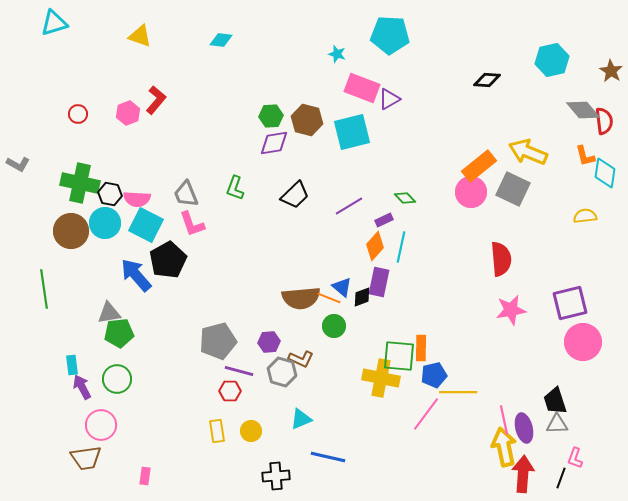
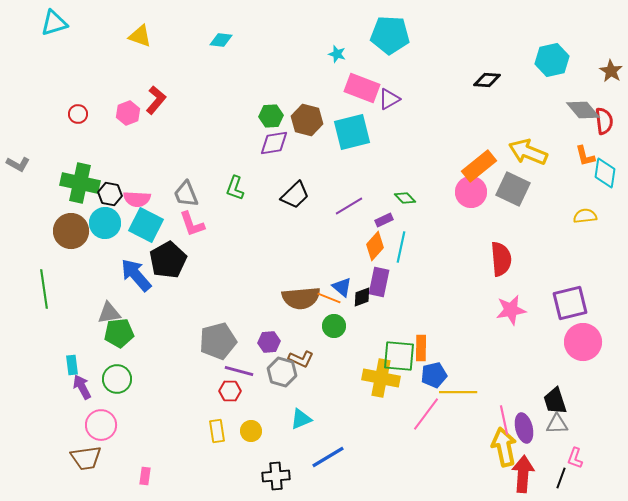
blue line at (328, 457): rotated 44 degrees counterclockwise
